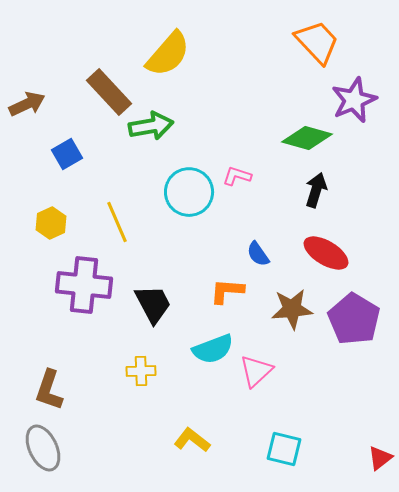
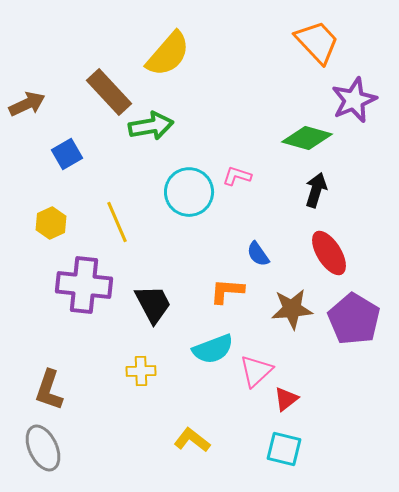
red ellipse: moved 3 px right; rotated 27 degrees clockwise
red triangle: moved 94 px left, 59 px up
